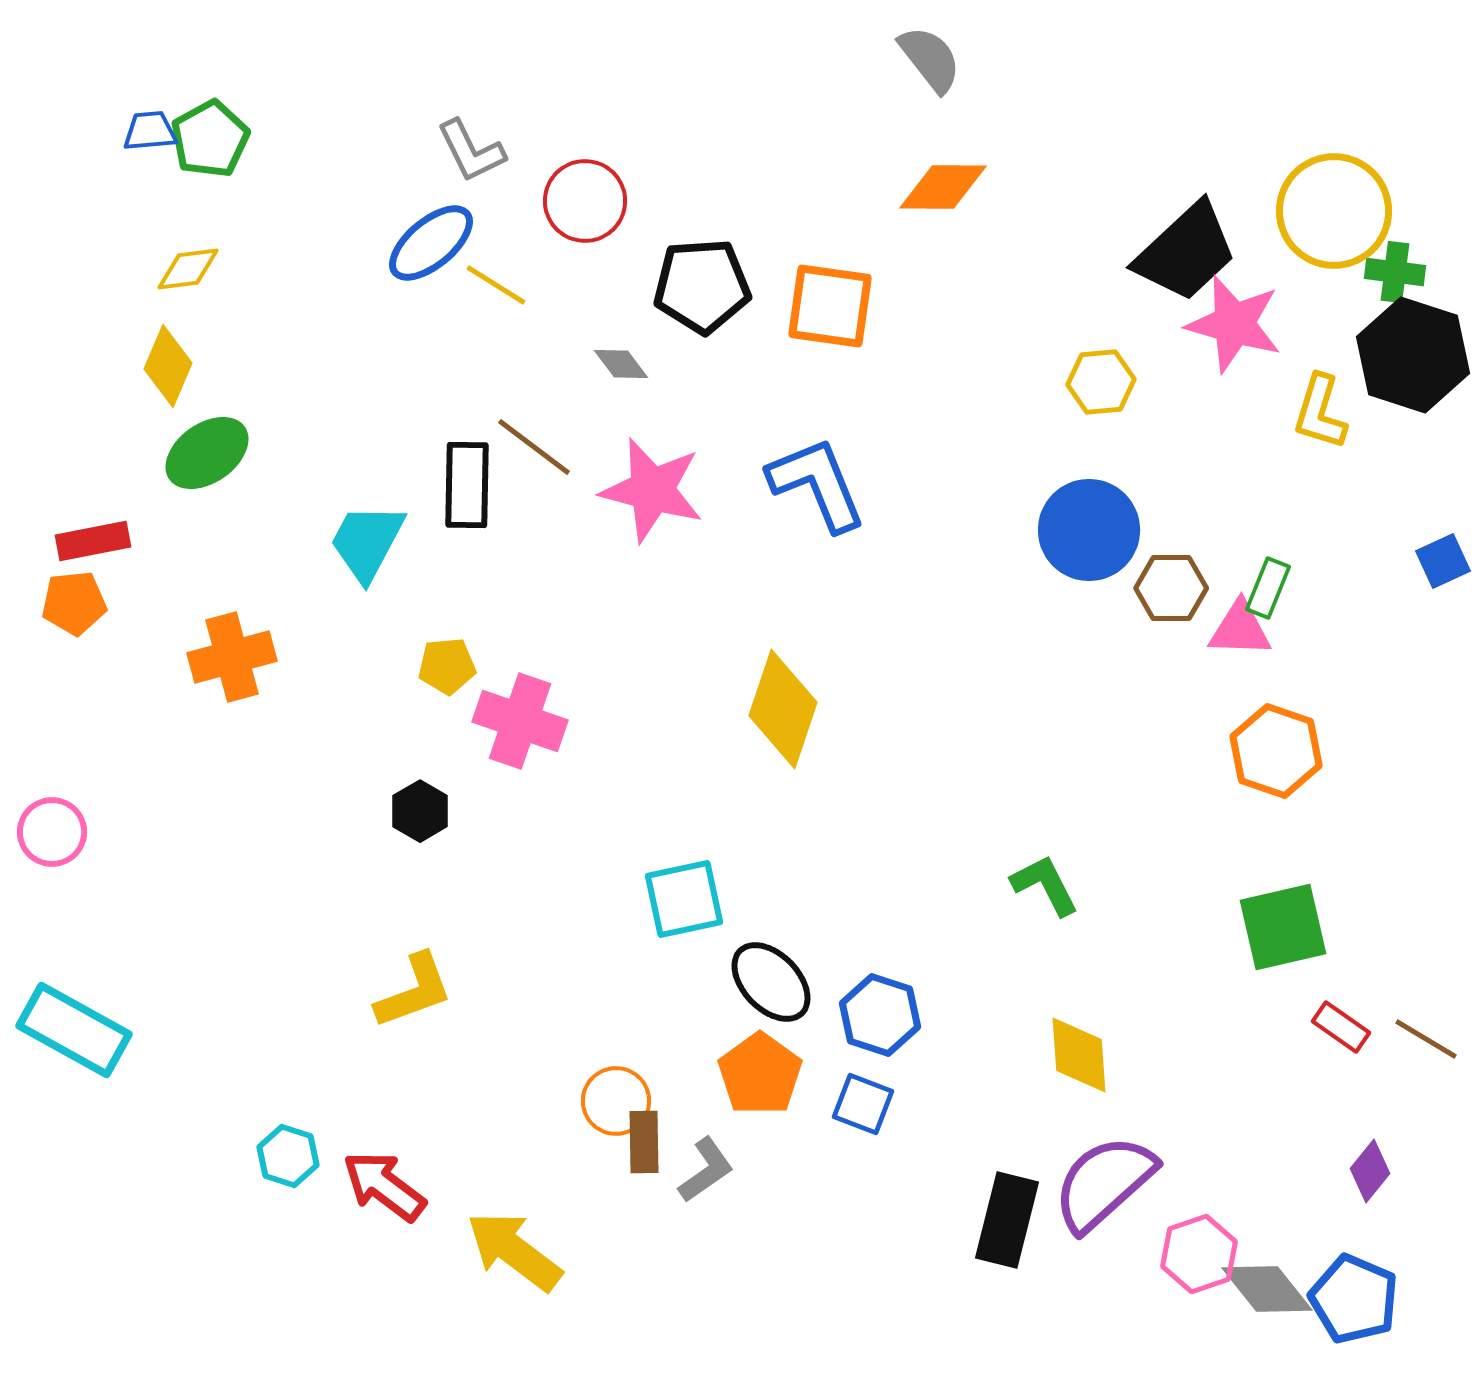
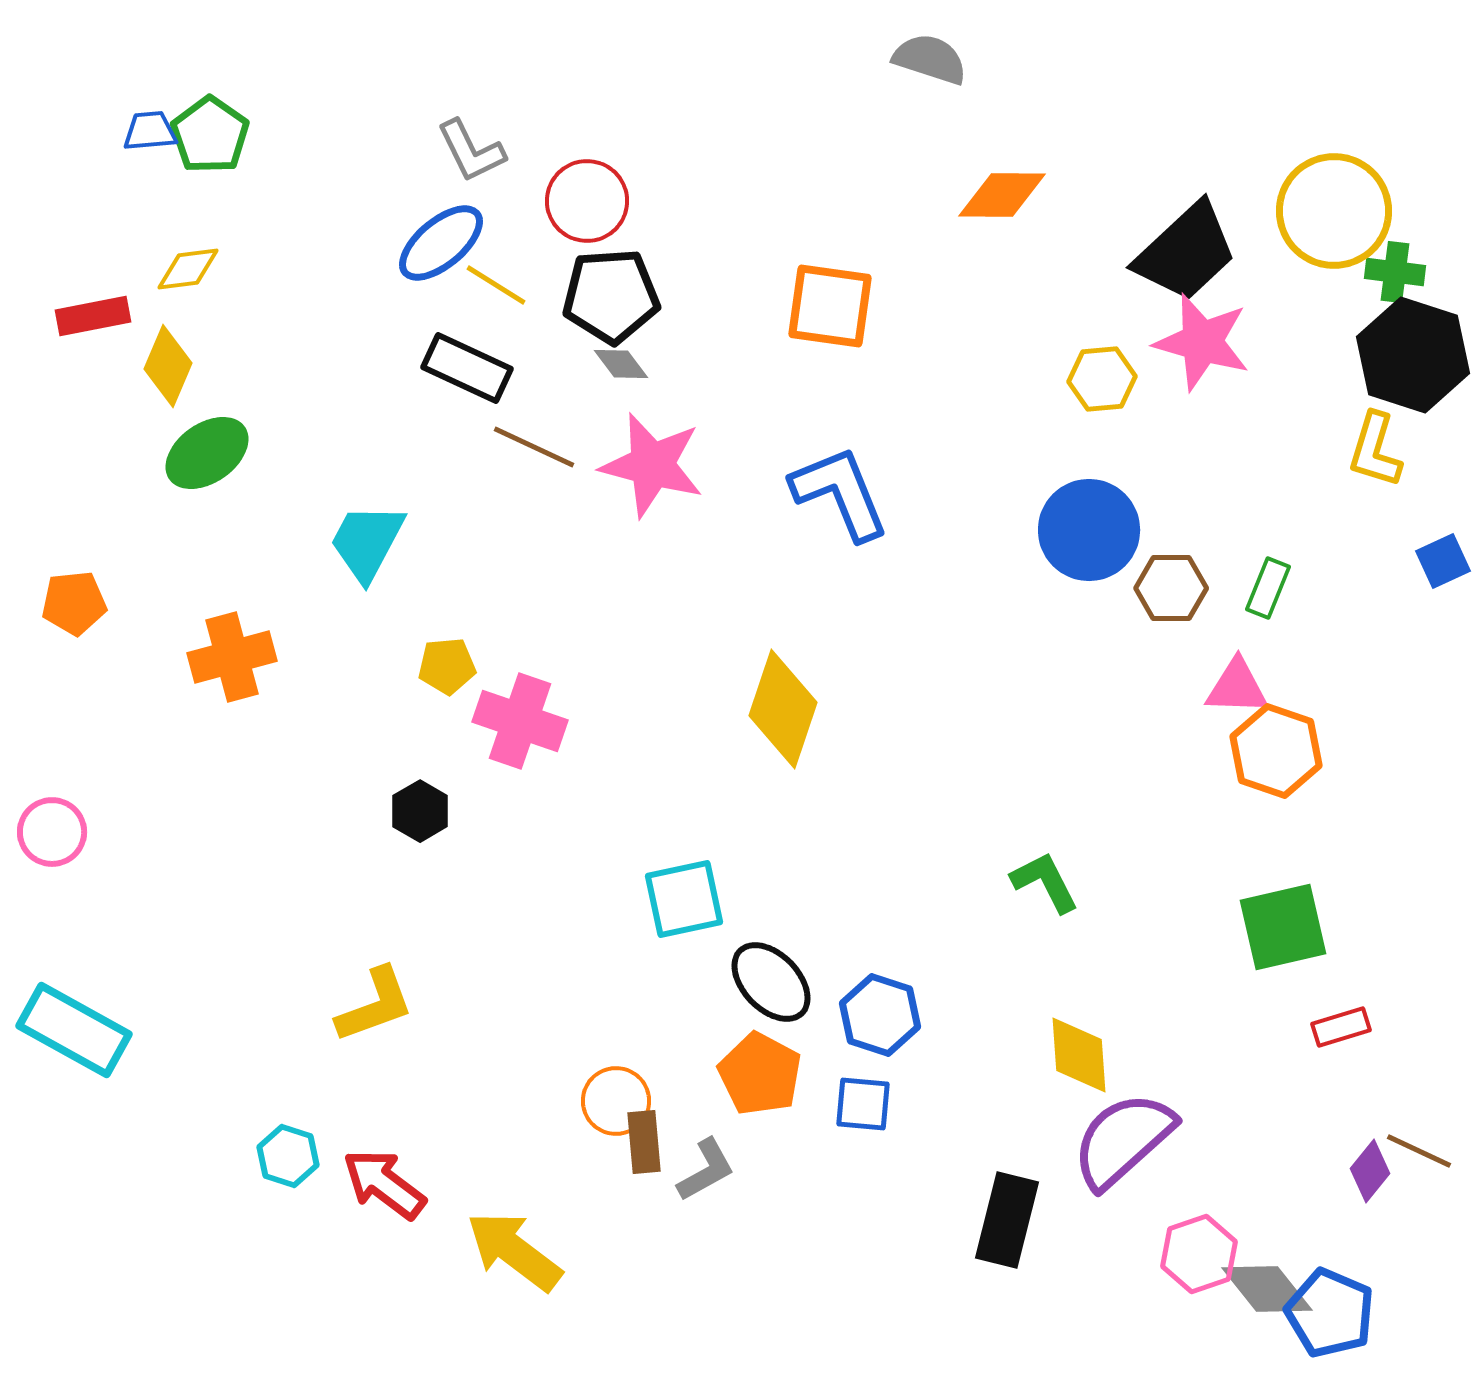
gray semicircle at (930, 59): rotated 34 degrees counterclockwise
green pentagon at (210, 139): moved 4 px up; rotated 8 degrees counterclockwise
orange diamond at (943, 187): moved 59 px right, 8 px down
red circle at (585, 201): moved 2 px right
blue ellipse at (431, 243): moved 10 px right
black pentagon at (702, 286): moved 91 px left, 10 px down
pink star at (1234, 324): moved 32 px left, 18 px down
yellow hexagon at (1101, 382): moved 1 px right, 3 px up
yellow L-shape at (1320, 412): moved 55 px right, 38 px down
brown line at (534, 447): rotated 12 degrees counterclockwise
blue L-shape at (817, 484): moved 23 px right, 9 px down
black rectangle at (467, 485): moved 117 px up; rotated 66 degrees counterclockwise
pink star at (652, 490): moved 25 px up
red rectangle at (93, 541): moved 225 px up
pink triangle at (1240, 629): moved 3 px left, 58 px down
green L-shape at (1045, 885): moved 3 px up
yellow L-shape at (414, 991): moved 39 px left, 14 px down
red rectangle at (1341, 1027): rotated 52 degrees counterclockwise
brown line at (1426, 1039): moved 7 px left, 112 px down; rotated 6 degrees counterclockwise
orange pentagon at (760, 1074): rotated 8 degrees counterclockwise
blue square at (863, 1104): rotated 16 degrees counterclockwise
brown rectangle at (644, 1142): rotated 4 degrees counterclockwise
gray L-shape at (706, 1170): rotated 6 degrees clockwise
purple semicircle at (1104, 1183): moved 19 px right, 43 px up
red arrow at (384, 1186): moved 2 px up
blue pentagon at (1354, 1299): moved 24 px left, 14 px down
